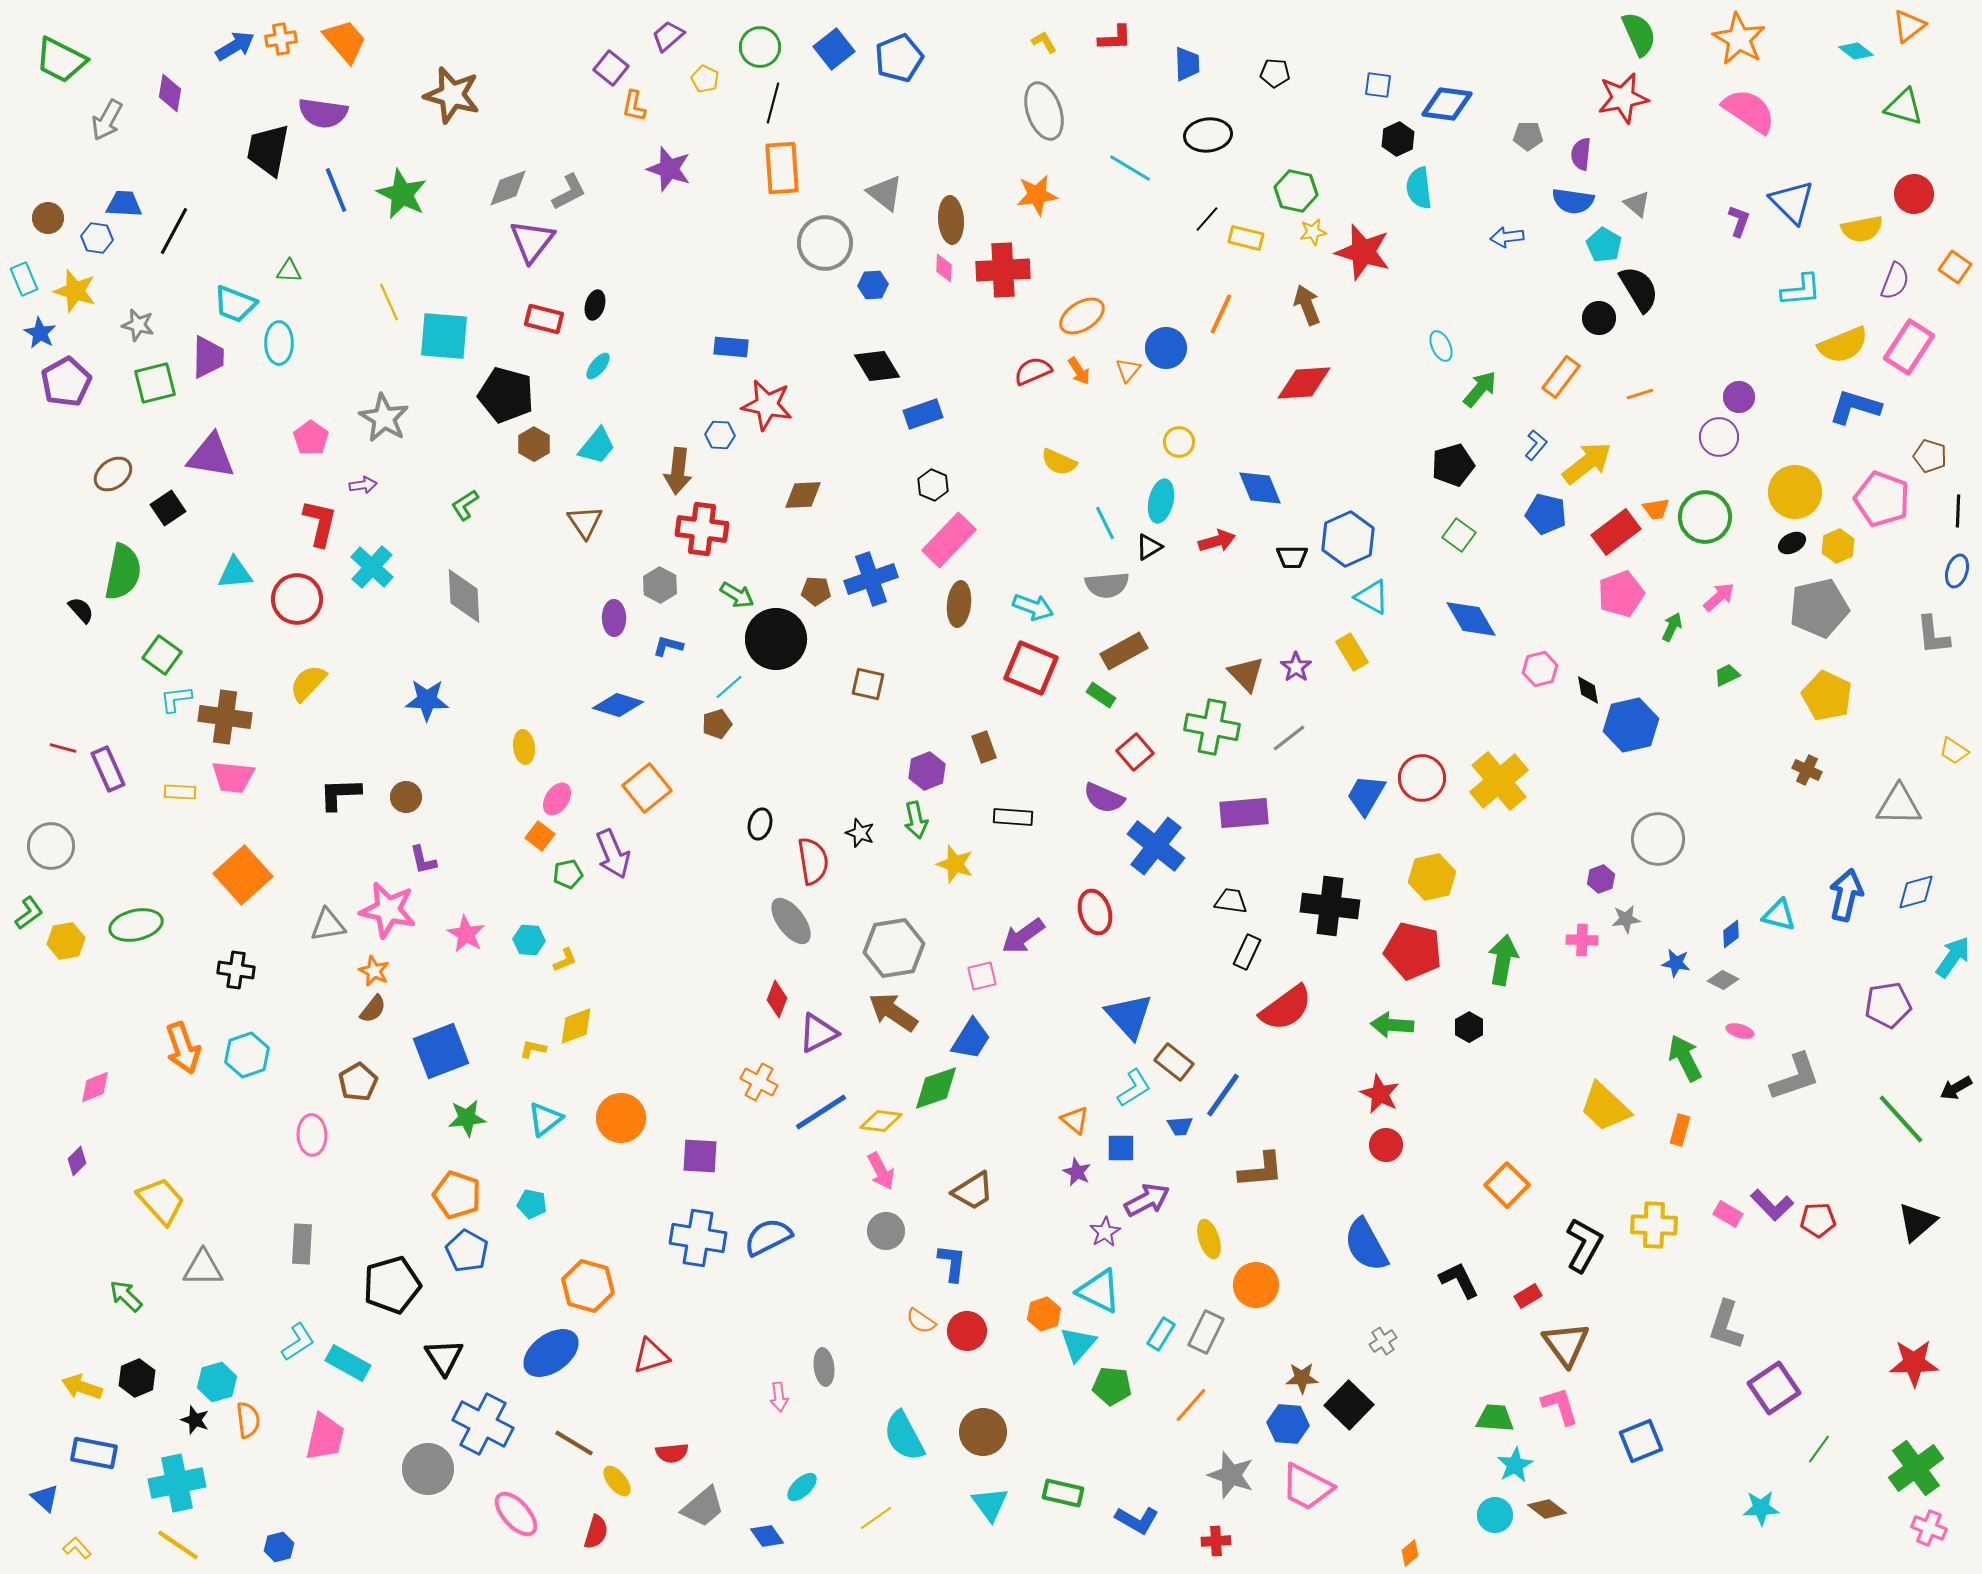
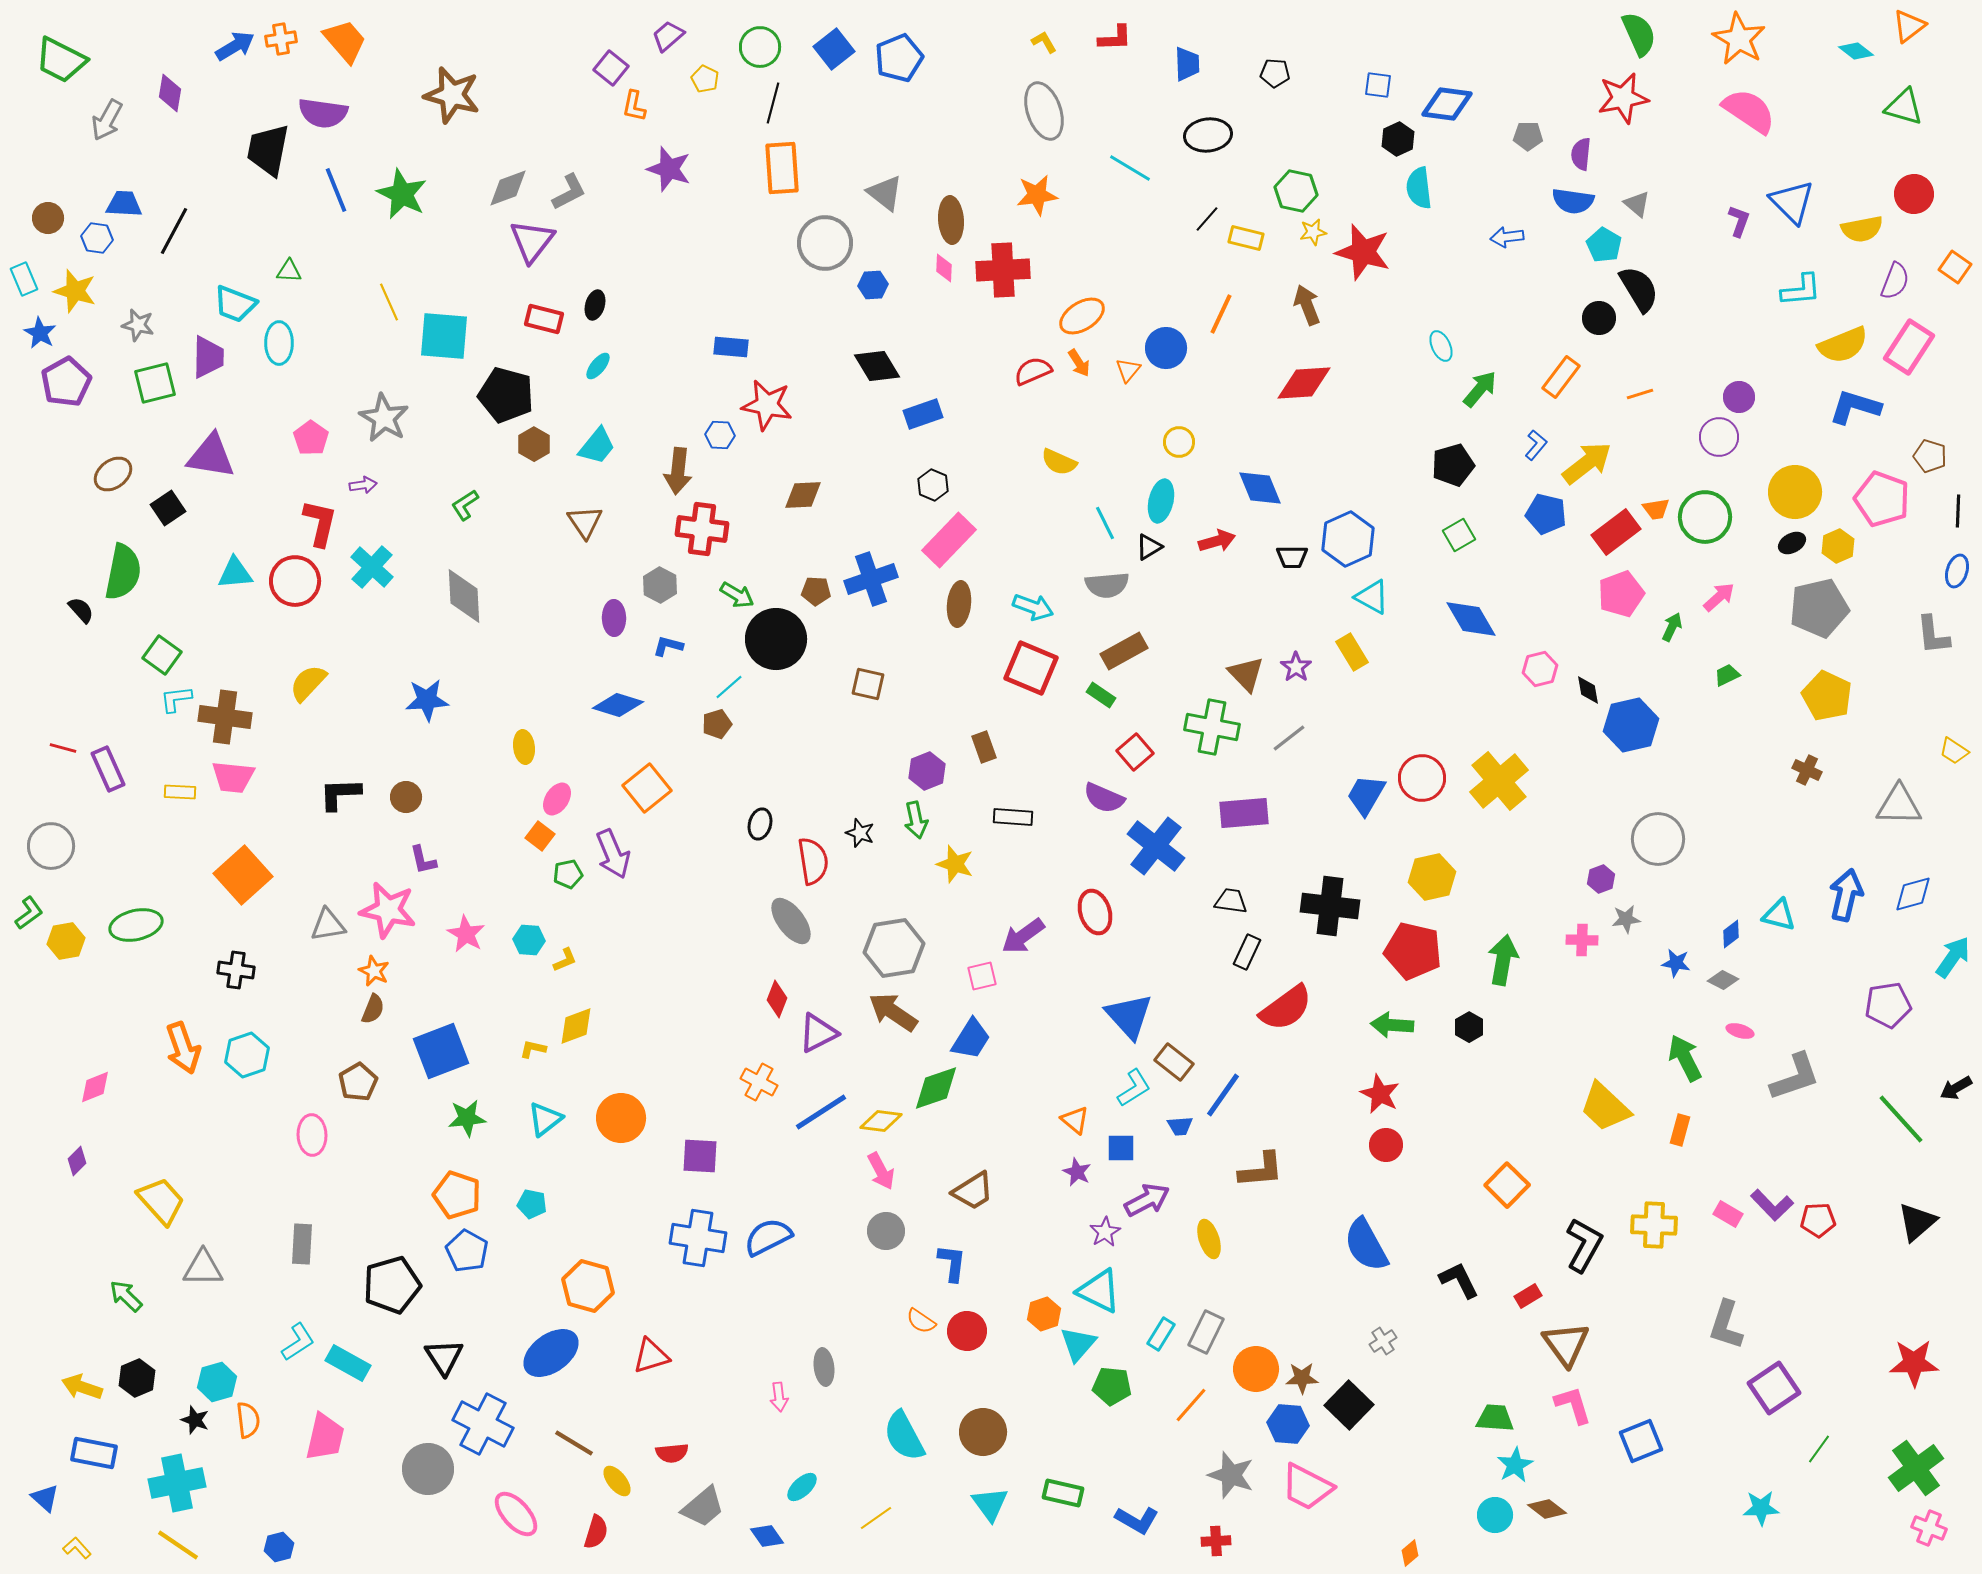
orange arrow at (1079, 371): moved 8 px up
green square at (1459, 535): rotated 24 degrees clockwise
red circle at (297, 599): moved 2 px left, 18 px up
blue star at (427, 700): rotated 6 degrees counterclockwise
blue diamond at (1916, 892): moved 3 px left, 2 px down
brown semicircle at (373, 1009): rotated 16 degrees counterclockwise
orange circle at (1256, 1285): moved 84 px down
pink L-shape at (1560, 1406): moved 13 px right, 1 px up
